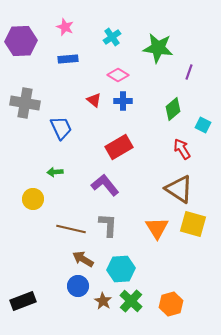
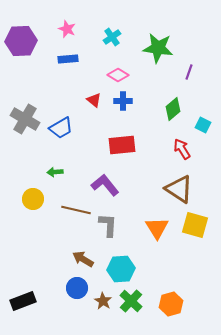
pink star: moved 2 px right, 2 px down
gray cross: moved 16 px down; rotated 20 degrees clockwise
blue trapezoid: rotated 85 degrees clockwise
red rectangle: moved 3 px right, 2 px up; rotated 24 degrees clockwise
yellow square: moved 2 px right, 1 px down
brown line: moved 5 px right, 19 px up
blue circle: moved 1 px left, 2 px down
